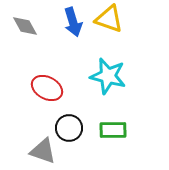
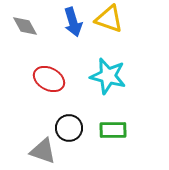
red ellipse: moved 2 px right, 9 px up
